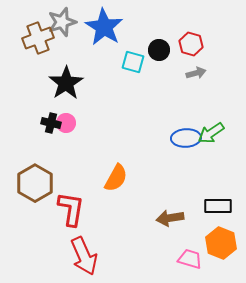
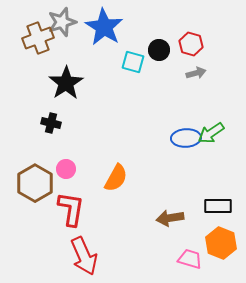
pink circle: moved 46 px down
